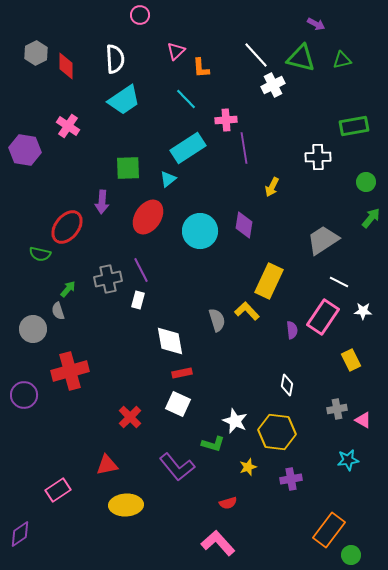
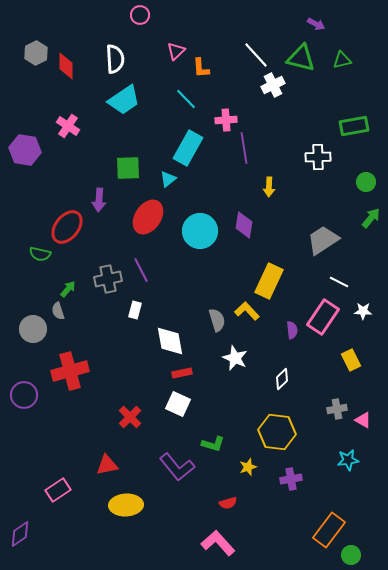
cyan rectangle at (188, 148): rotated 28 degrees counterclockwise
yellow arrow at (272, 187): moved 3 px left; rotated 24 degrees counterclockwise
purple arrow at (102, 202): moved 3 px left, 2 px up
white rectangle at (138, 300): moved 3 px left, 10 px down
white diamond at (287, 385): moved 5 px left, 6 px up; rotated 35 degrees clockwise
white star at (235, 421): moved 63 px up
